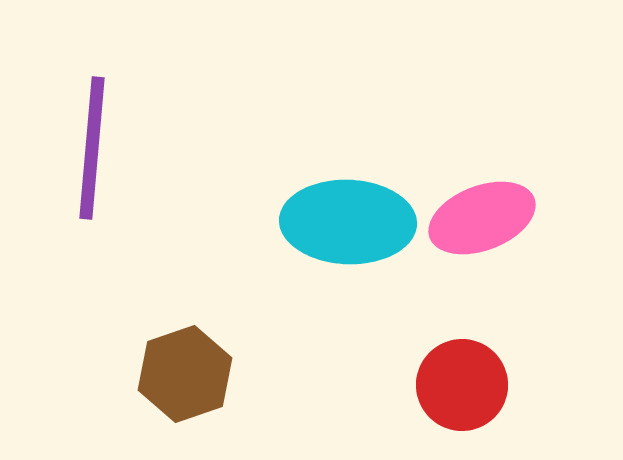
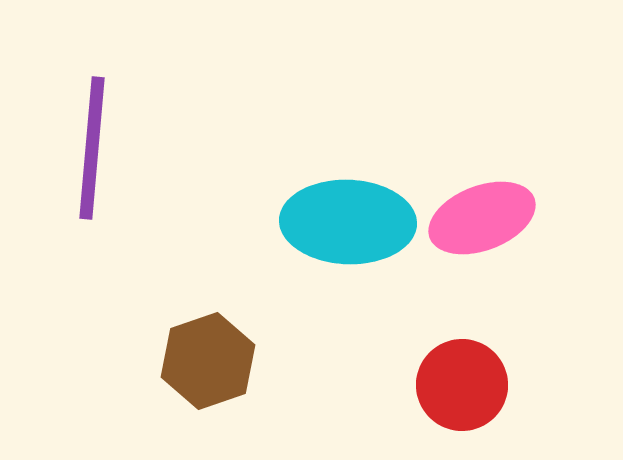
brown hexagon: moved 23 px right, 13 px up
